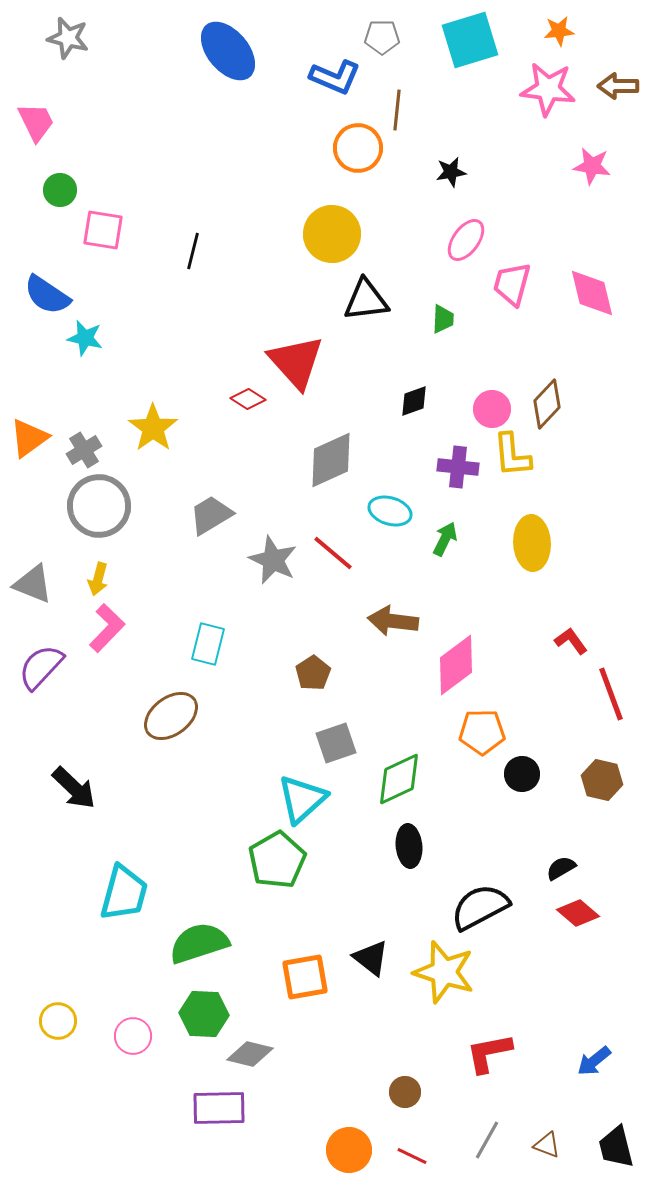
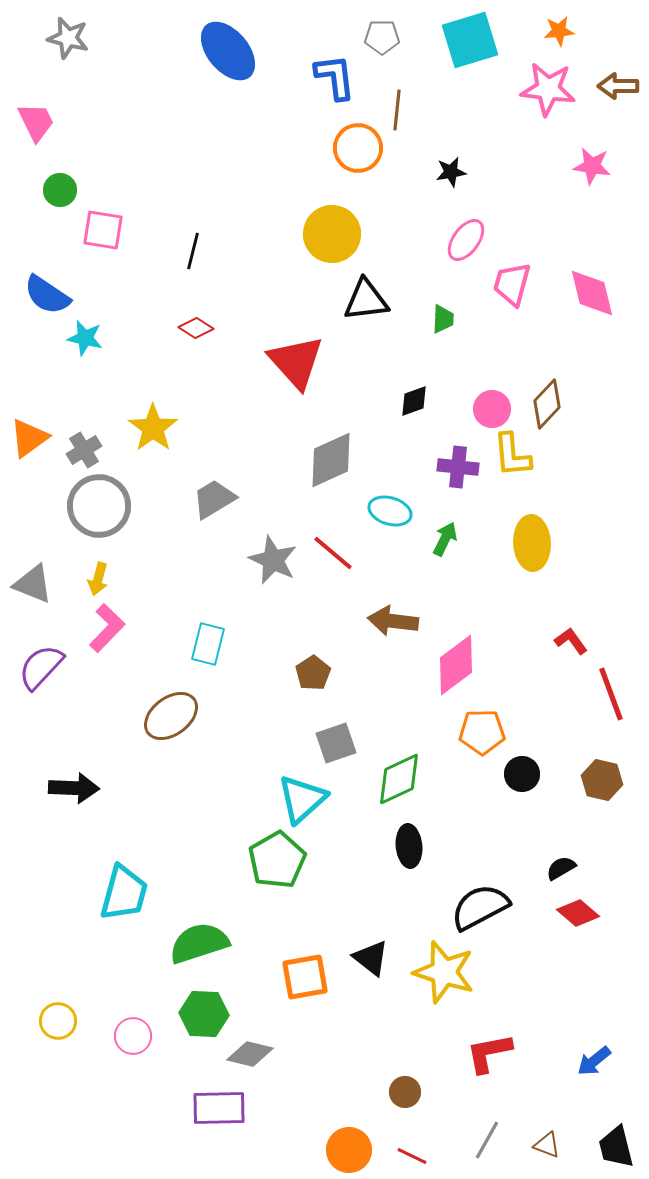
blue L-shape at (335, 77): rotated 120 degrees counterclockwise
red diamond at (248, 399): moved 52 px left, 71 px up
gray trapezoid at (211, 515): moved 3 px right, 16 px up
black arrow at (74, 788): rotated 42 degrees counterclockwise
